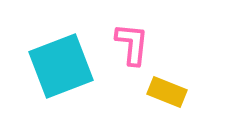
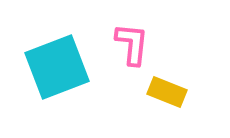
cyan square: moved 4 px left, 1 px down
